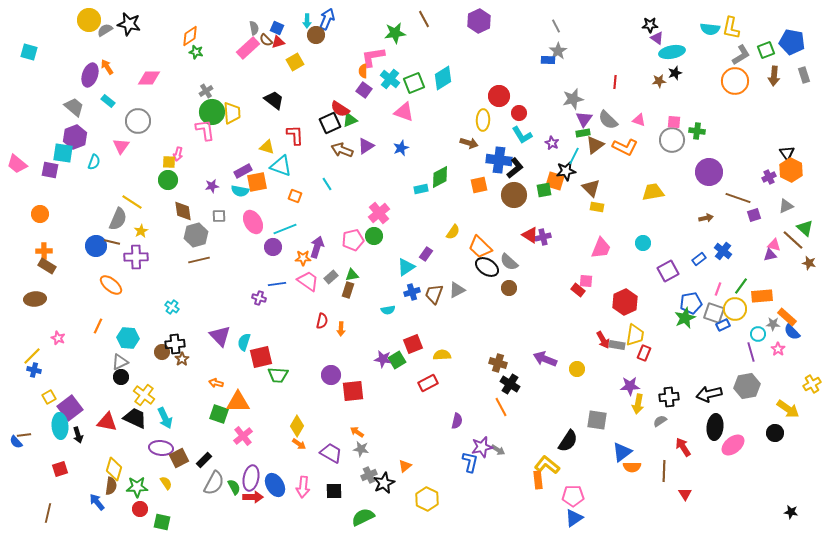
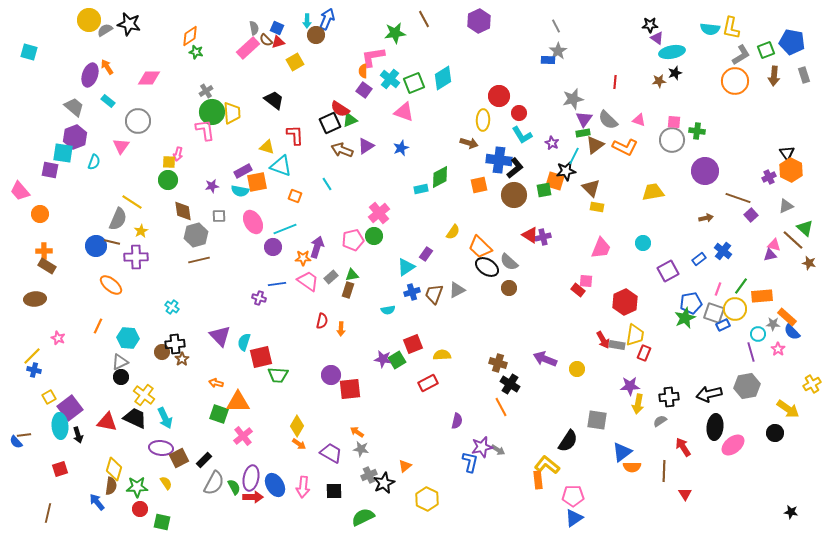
pink trapezoid at (17, 164): moved 3 px right, 27 px down; rotated 10 degrees clockwise
purple circle at (709, 172): moved 4 px left, 1 px up
purple square at (754, 215): moved 3 px left; rotated 24 degrees counterclockwise
red square at (353, 391): moved 3 px left, 2 px up
